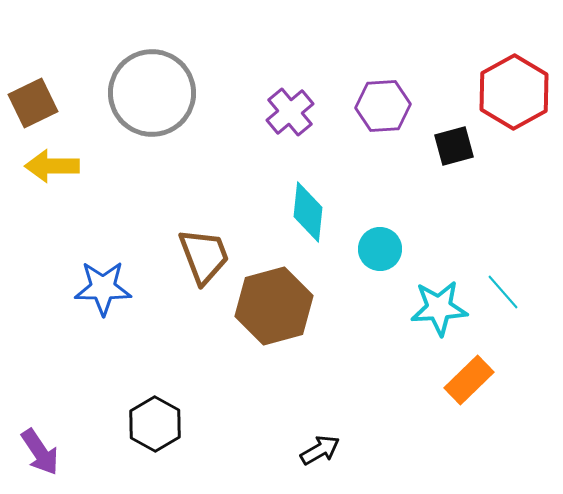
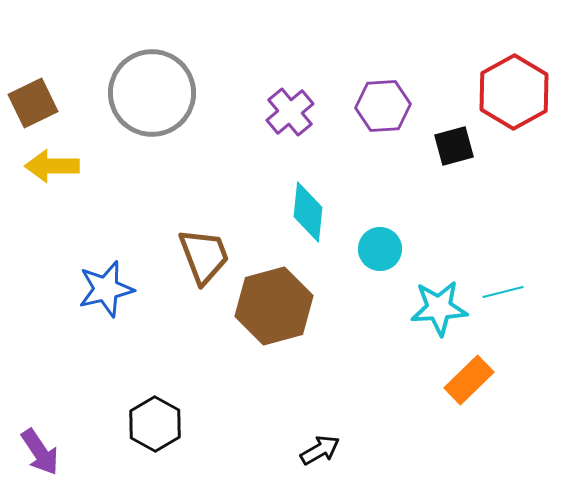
blue star: moved 3 px right, 1 px down; rotated 14 degrees counterclockwise
cyan line: rotated 63 degrees counterclockwise
